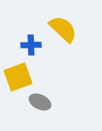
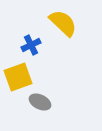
yellow semicircle: moved 6 px up
blue cross: rotated 24 degrees counterclockwise
